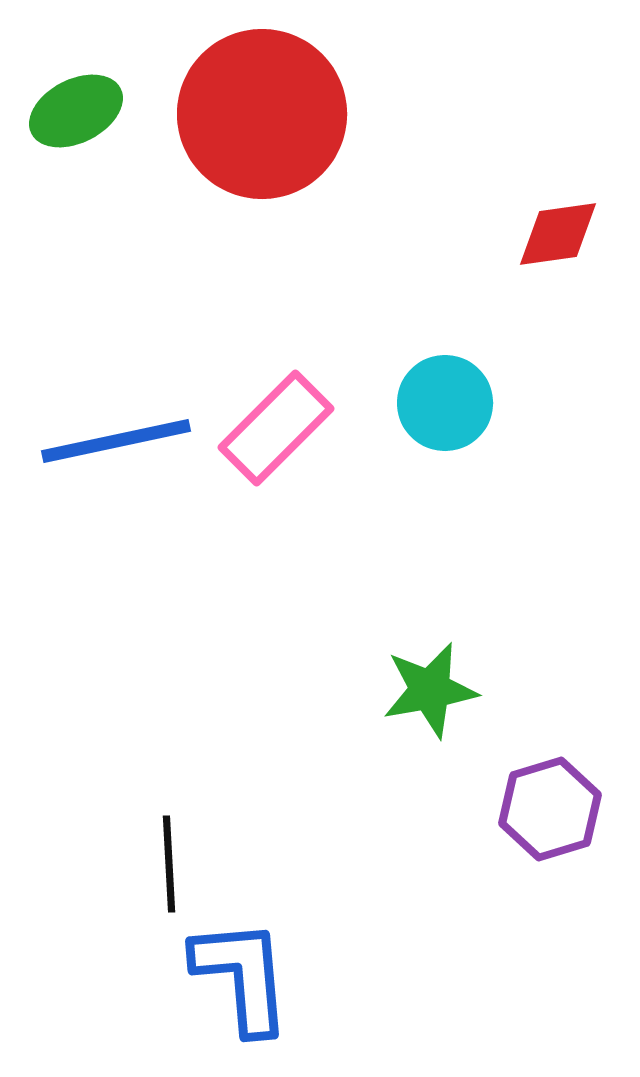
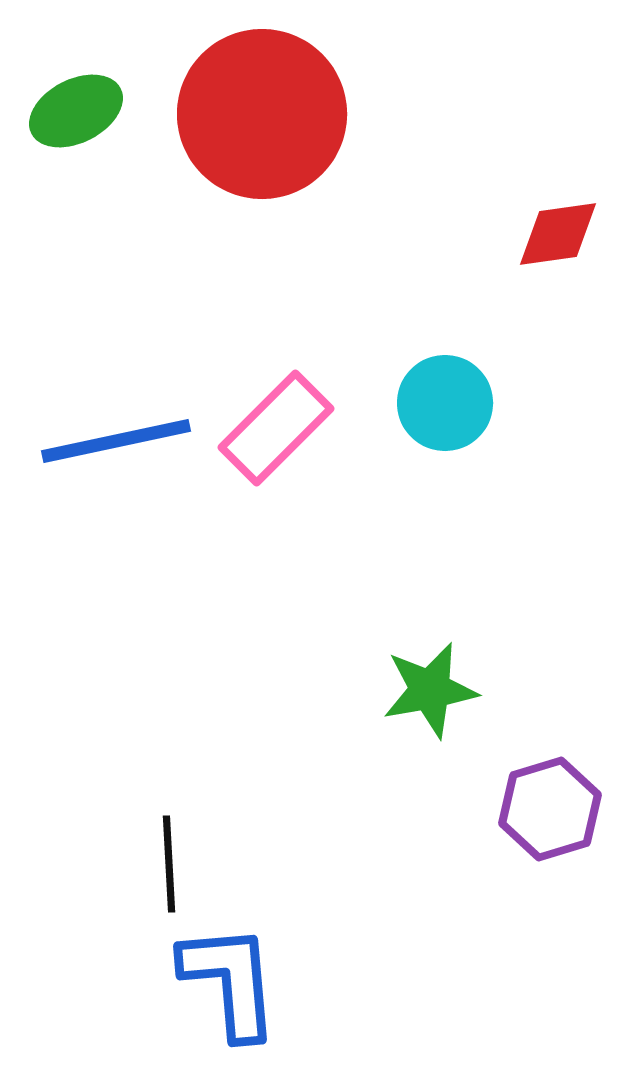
blue L-shape: moved 12 px left, 5 px down
